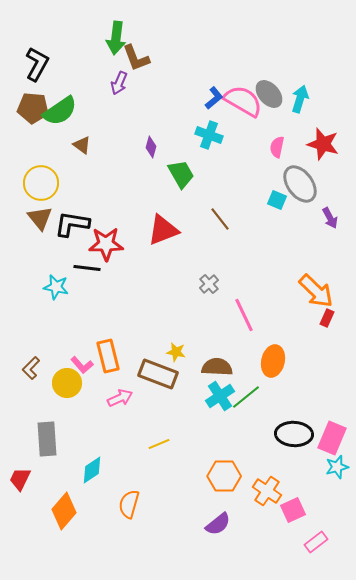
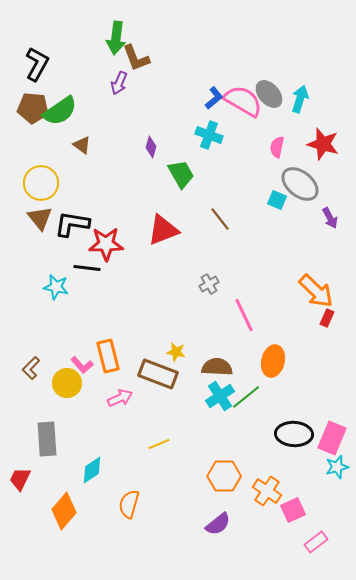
gray ellipse at (300, 184): rotated 15 degrees counterclockwise
gray cross at (209, 284): rotated 12 degrees clockwise
